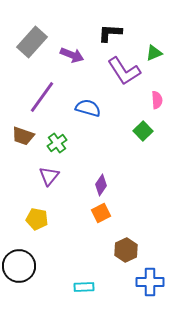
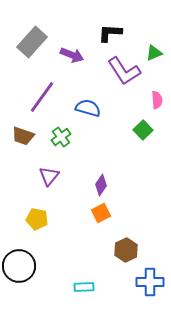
green square: moved 1 px up
green cross: moved 4 px right, 6 px up
